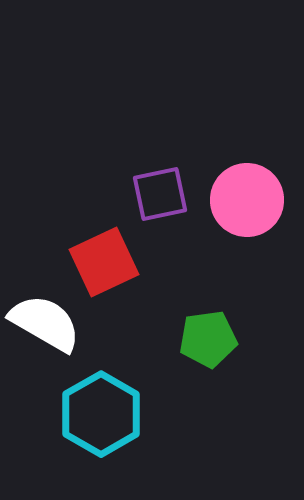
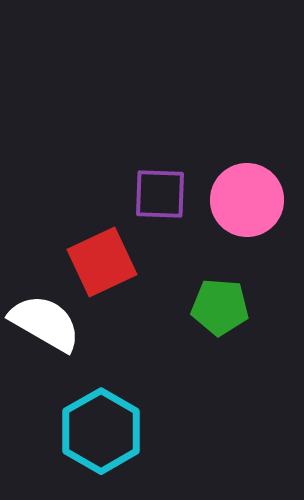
purple square: rotated 14 degrees clockwise
red square: moved 2 px left
green pentagon: moved 12 px right, 32 px up; rotated 12 degrees clockwise
cyan hexagon: moved 17 px down
